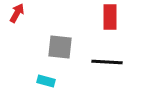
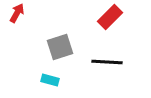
red rectangle: rotated 45 degrees clockwise
gray square: rotated 24 degrees counterclockwise
cyan rectangle: moved 4 px right, 1 px up
